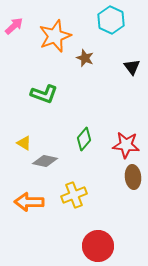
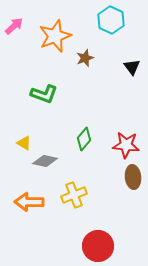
brown star: rotated 30 degrees clockwise
